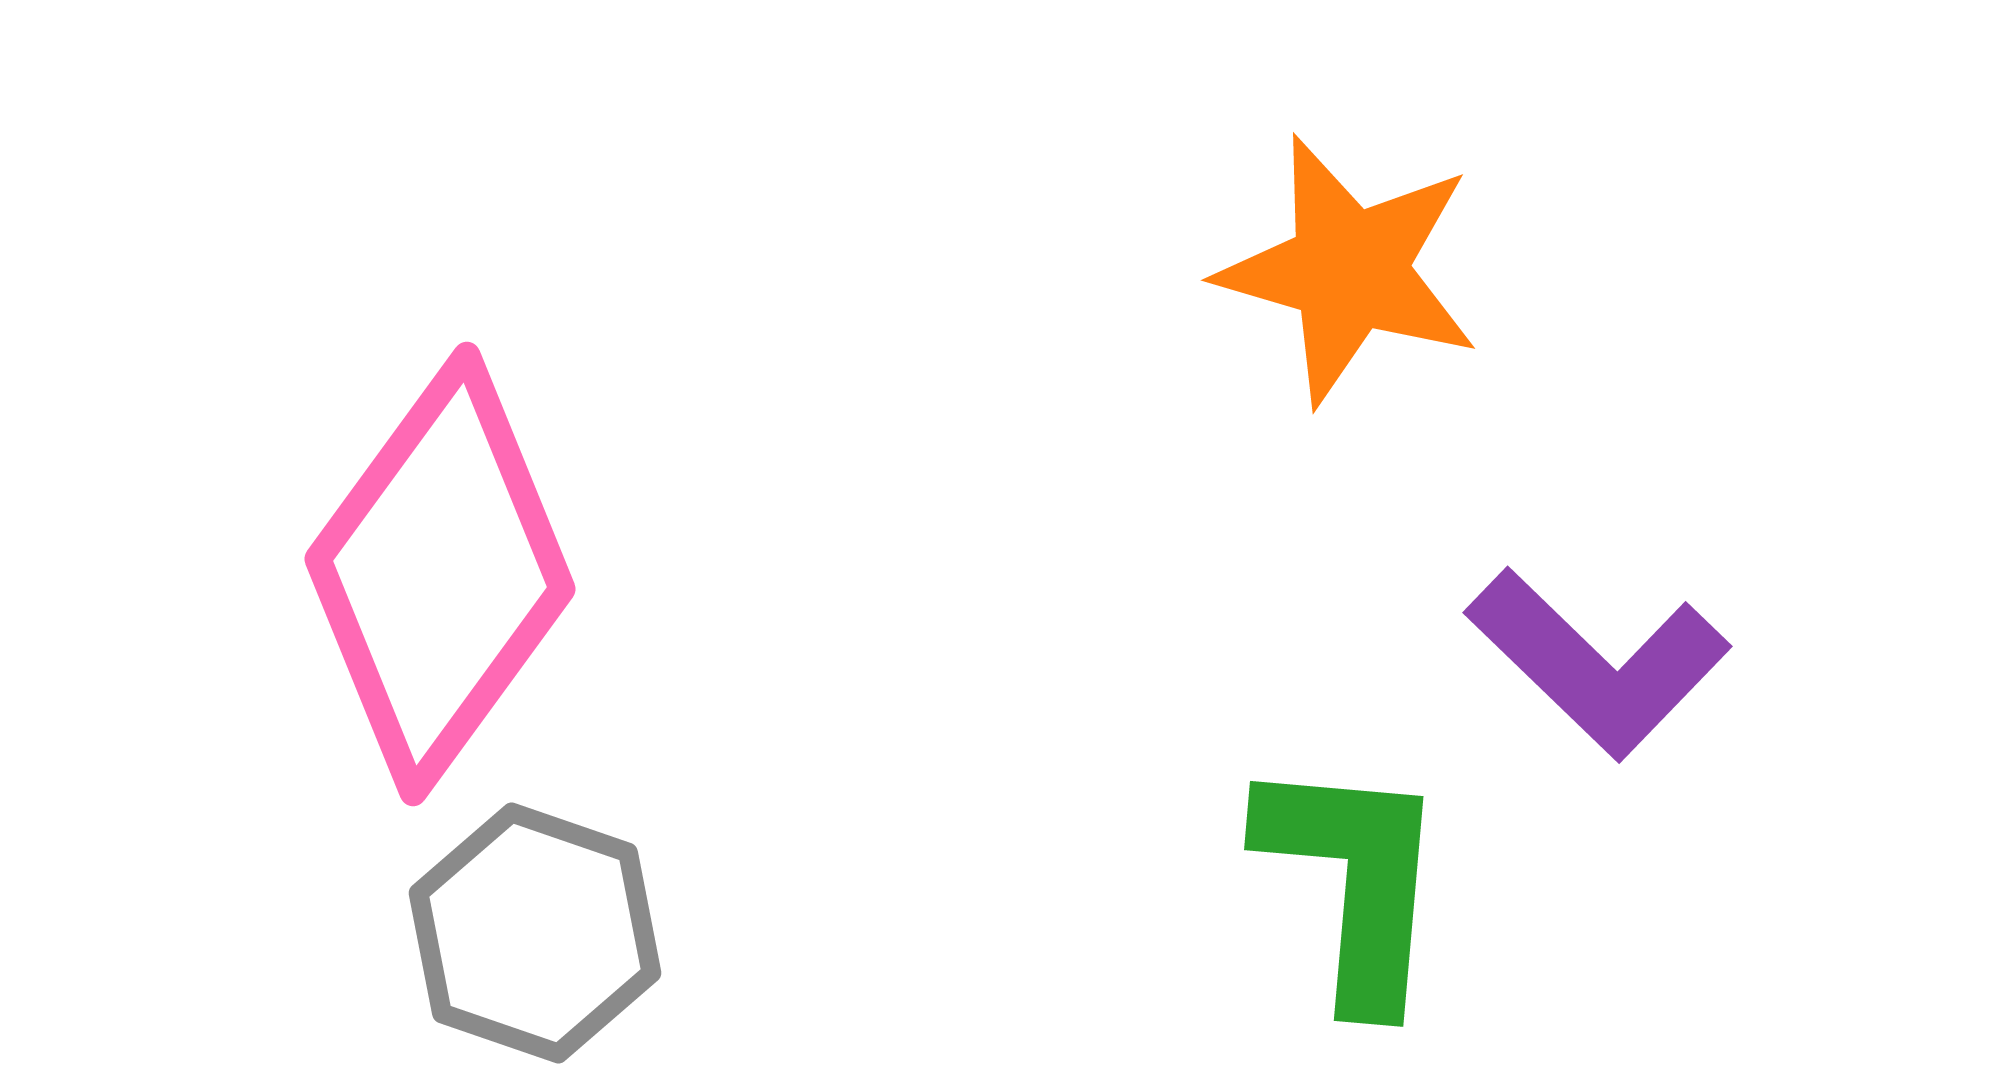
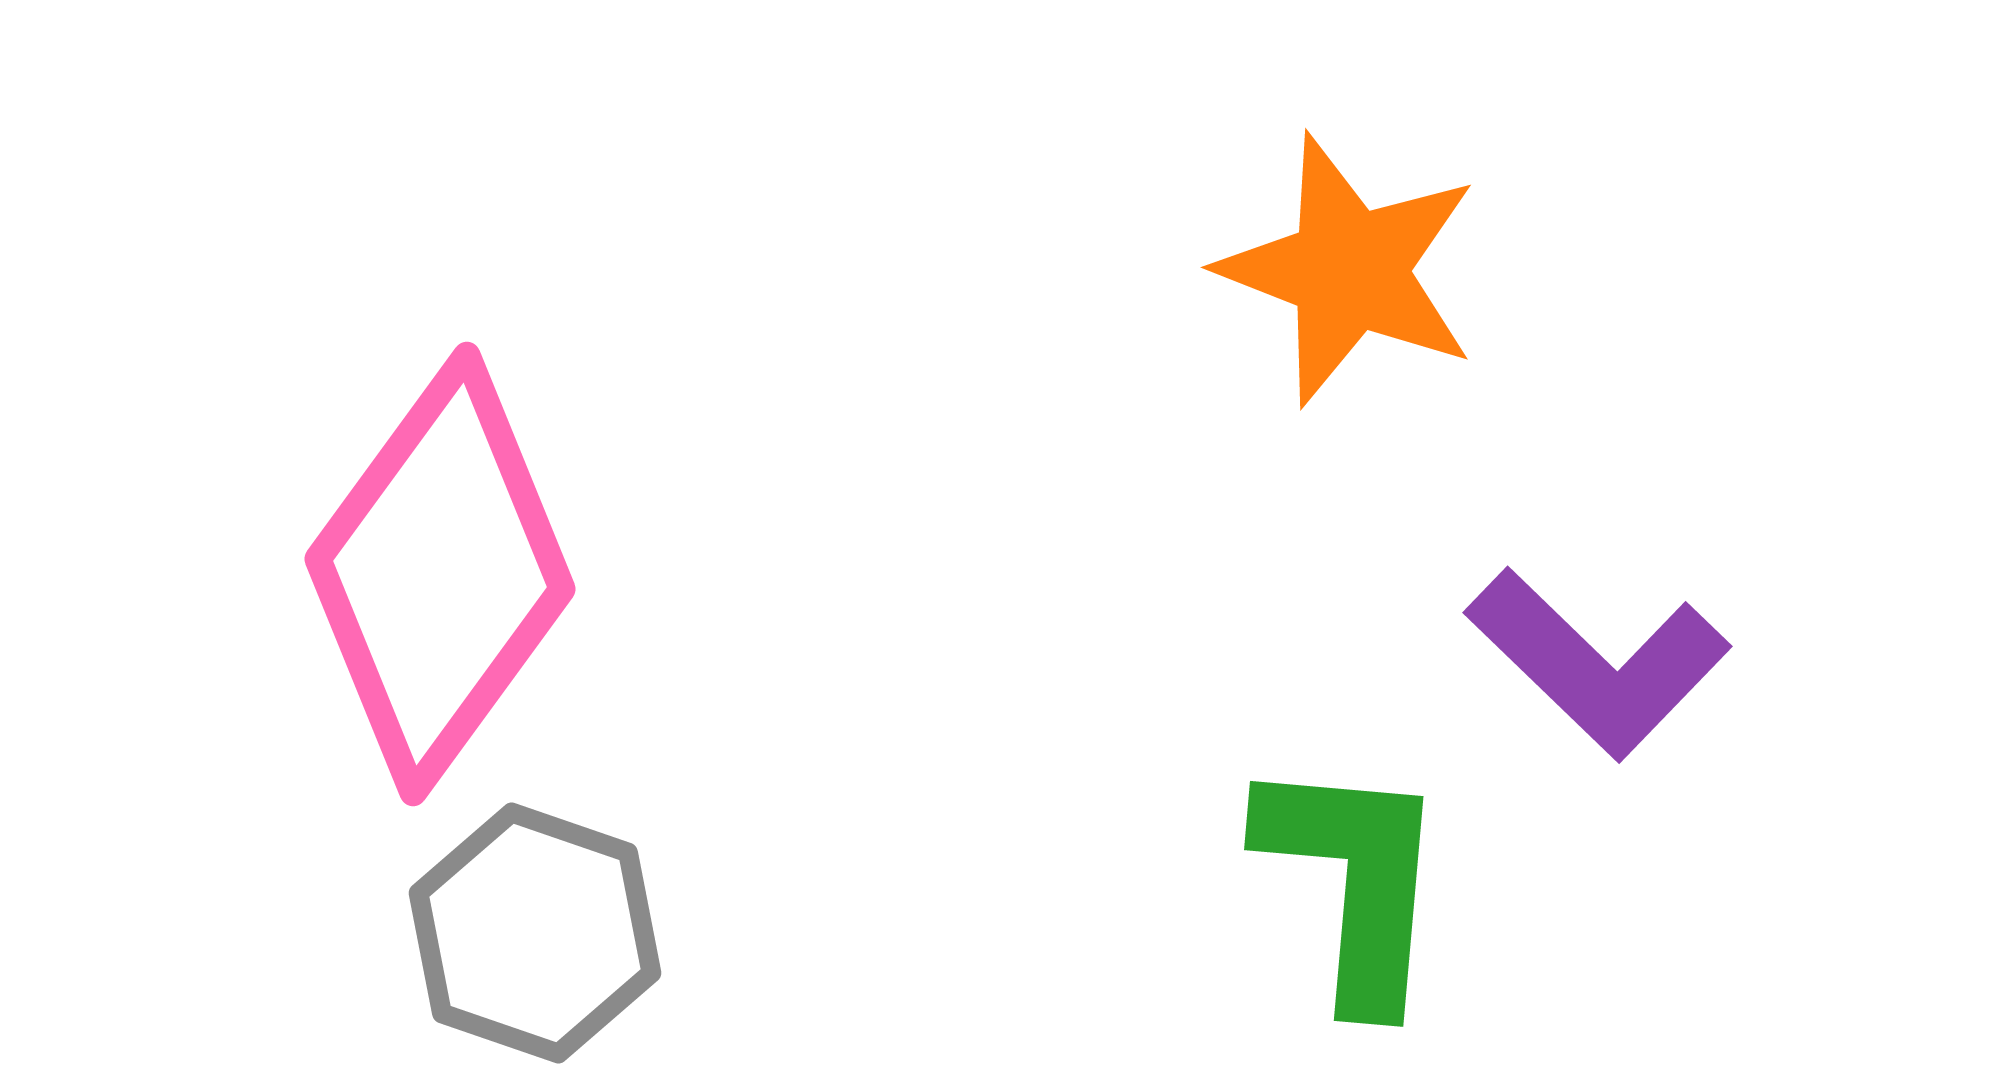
orange star: rotated 5 degrees clockwise
